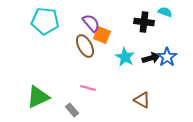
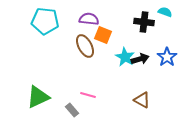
purple semicircle: moved 2 px left, 4 px up; rotated 42 degrees counterclockwise
orange square: moved 1 px right
black arrow: moved 11 px left, 1 px down
pink line: moved 7 px down
